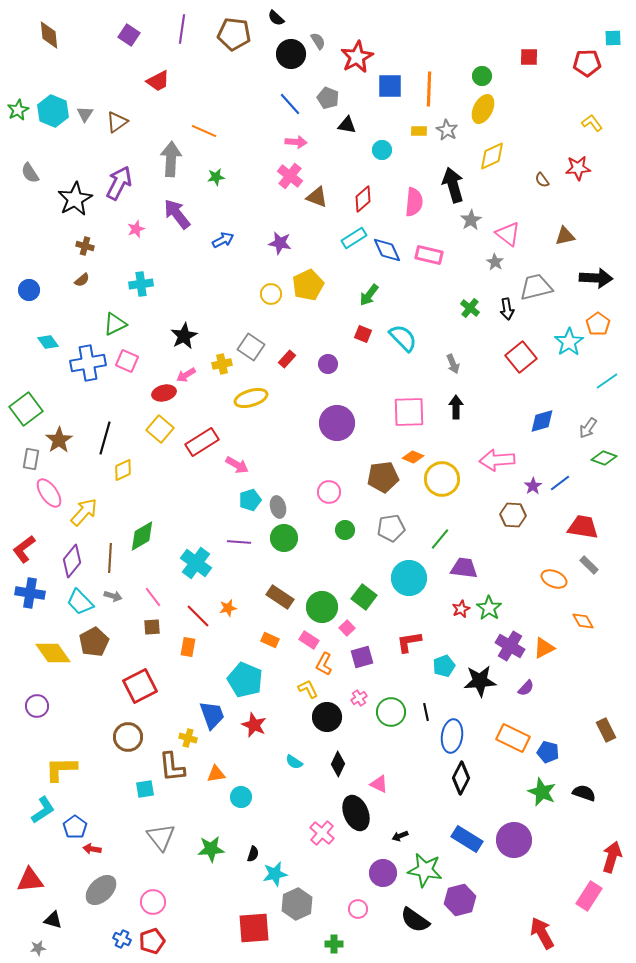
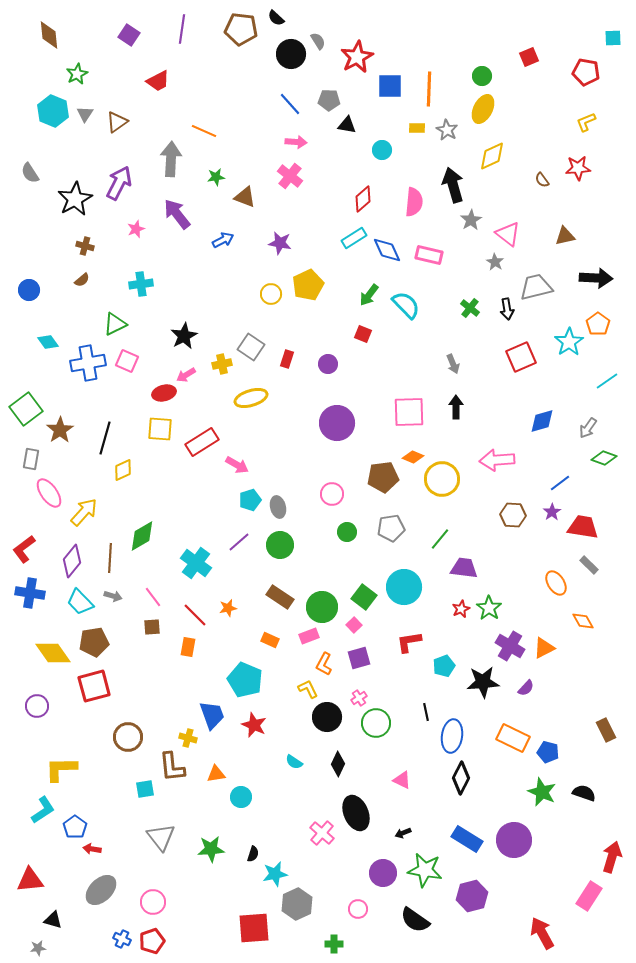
brown pentagon at (234, 34): moved 7 px right, 5 px up
red square at (529, 57): rotated 24 degrees counterclockwise
red pentagon at (587, 63): moved 1 px left, 9 px down; rotated 12 degrees clockwise
gray pentagon at (328, 98): moved 1 px right, 2 px down; rotated 20 degrees counterclockwise
green star at (18, 110): moved 59 px right, 36 px up
yellow L-shape at (592, 123): moved 6 px left, 1 px up; rotated 75 degrees counterclockwise
yellow rectangle at (419, 131): moved 2 px left, 3 px up
brown triangle at (317, 197): moved 72 px left
cyan semicircle at (403, 338): moved 3 px right, 33 px up
red square at (521, 357): rotated 16 degrees clockwise
red rectangle at (287, 359): rotated 24 degrees counterclockwise
yellow square at (160, 429): rotated 36 degrees counterclockwise
brown star at (59, 440): moved 1 px right, 10 px up
purple star at (533, 486): moved 19 px right, 26 px down
pink circle at (329, 492): moved 3 px right, 2 px down
green circle at (345, 530): moved 2 px right, 2 px down
green circle at (284, 538): moved 4 px left, 7 px down
purple line at (239, 542): rotated 45 degrees counterclockwise
cyan circle at (409, 578): moved 5 px left, 9 px down
orange ellipse at (554, 579): moved 2 px right, 4 px down; rotated 35 degrees clockwise
red line at (198, 616): moved 3 px left, 1 px up
pink square at (347, 628): moved 7 px right, 3 px up
pink rectangle at (309, 640): moved 4 px up; rotated 54 degrees counterclockwise
brown pentagon at (94, 642): rotated 20 degrees clockwise
purple square at (362, 657): moved 3 px left, 1 px down
black star at (480, 681): moved 3 px right, 1 px down
red square at (140, 686): moved 46 px left; rotated 12 degrees clockwise
green circle at (391, 712): moved 15 px left, 11 px down
pink triangle at (379, 784): moved 23 px right, 4 px up
black arrow at (400, 836): moved 3 px right, 3 px up
purple hexagon at (460, 900): moved 12 px right, 4 px up
